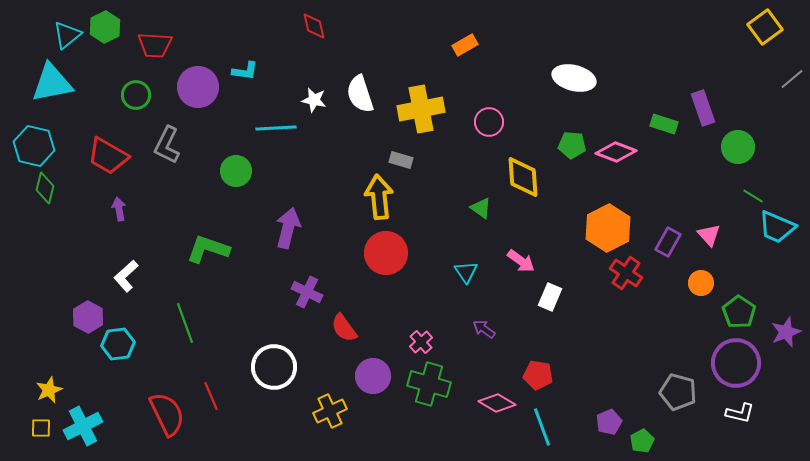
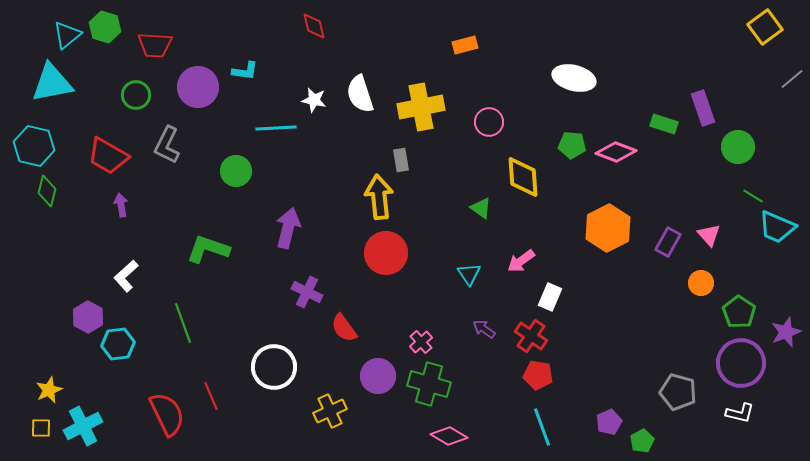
green hexagon at (105, 27): rotated 16 degrees counterclockwise
orange rectangle at (465, 45): rotated 15 degrees clockwise
yellow cross at (421, 109): moved 2 px up
gray rectangle at (401, 160): rotated 65 degrees clockwise
green diamond at (45, 188): moved 2 px right, 3 px down
purple arrow at (119, 209): moved 2 px right, 4 px up
pink arrow at (521, 261): rotated 108 degrees clockwise
cyan triangle at (466, 272): moved 3 px right, 2 px down
red cross at (626, 273): moved 95 px left, 63 px down
green line at (185, 323): moved 2 px left
purple circle at (736, 363): moved 5 px right
purple circle at (373, 376): moved 5 px right
pink diamond at (497, 403): moved 48 px left, 33 px down
